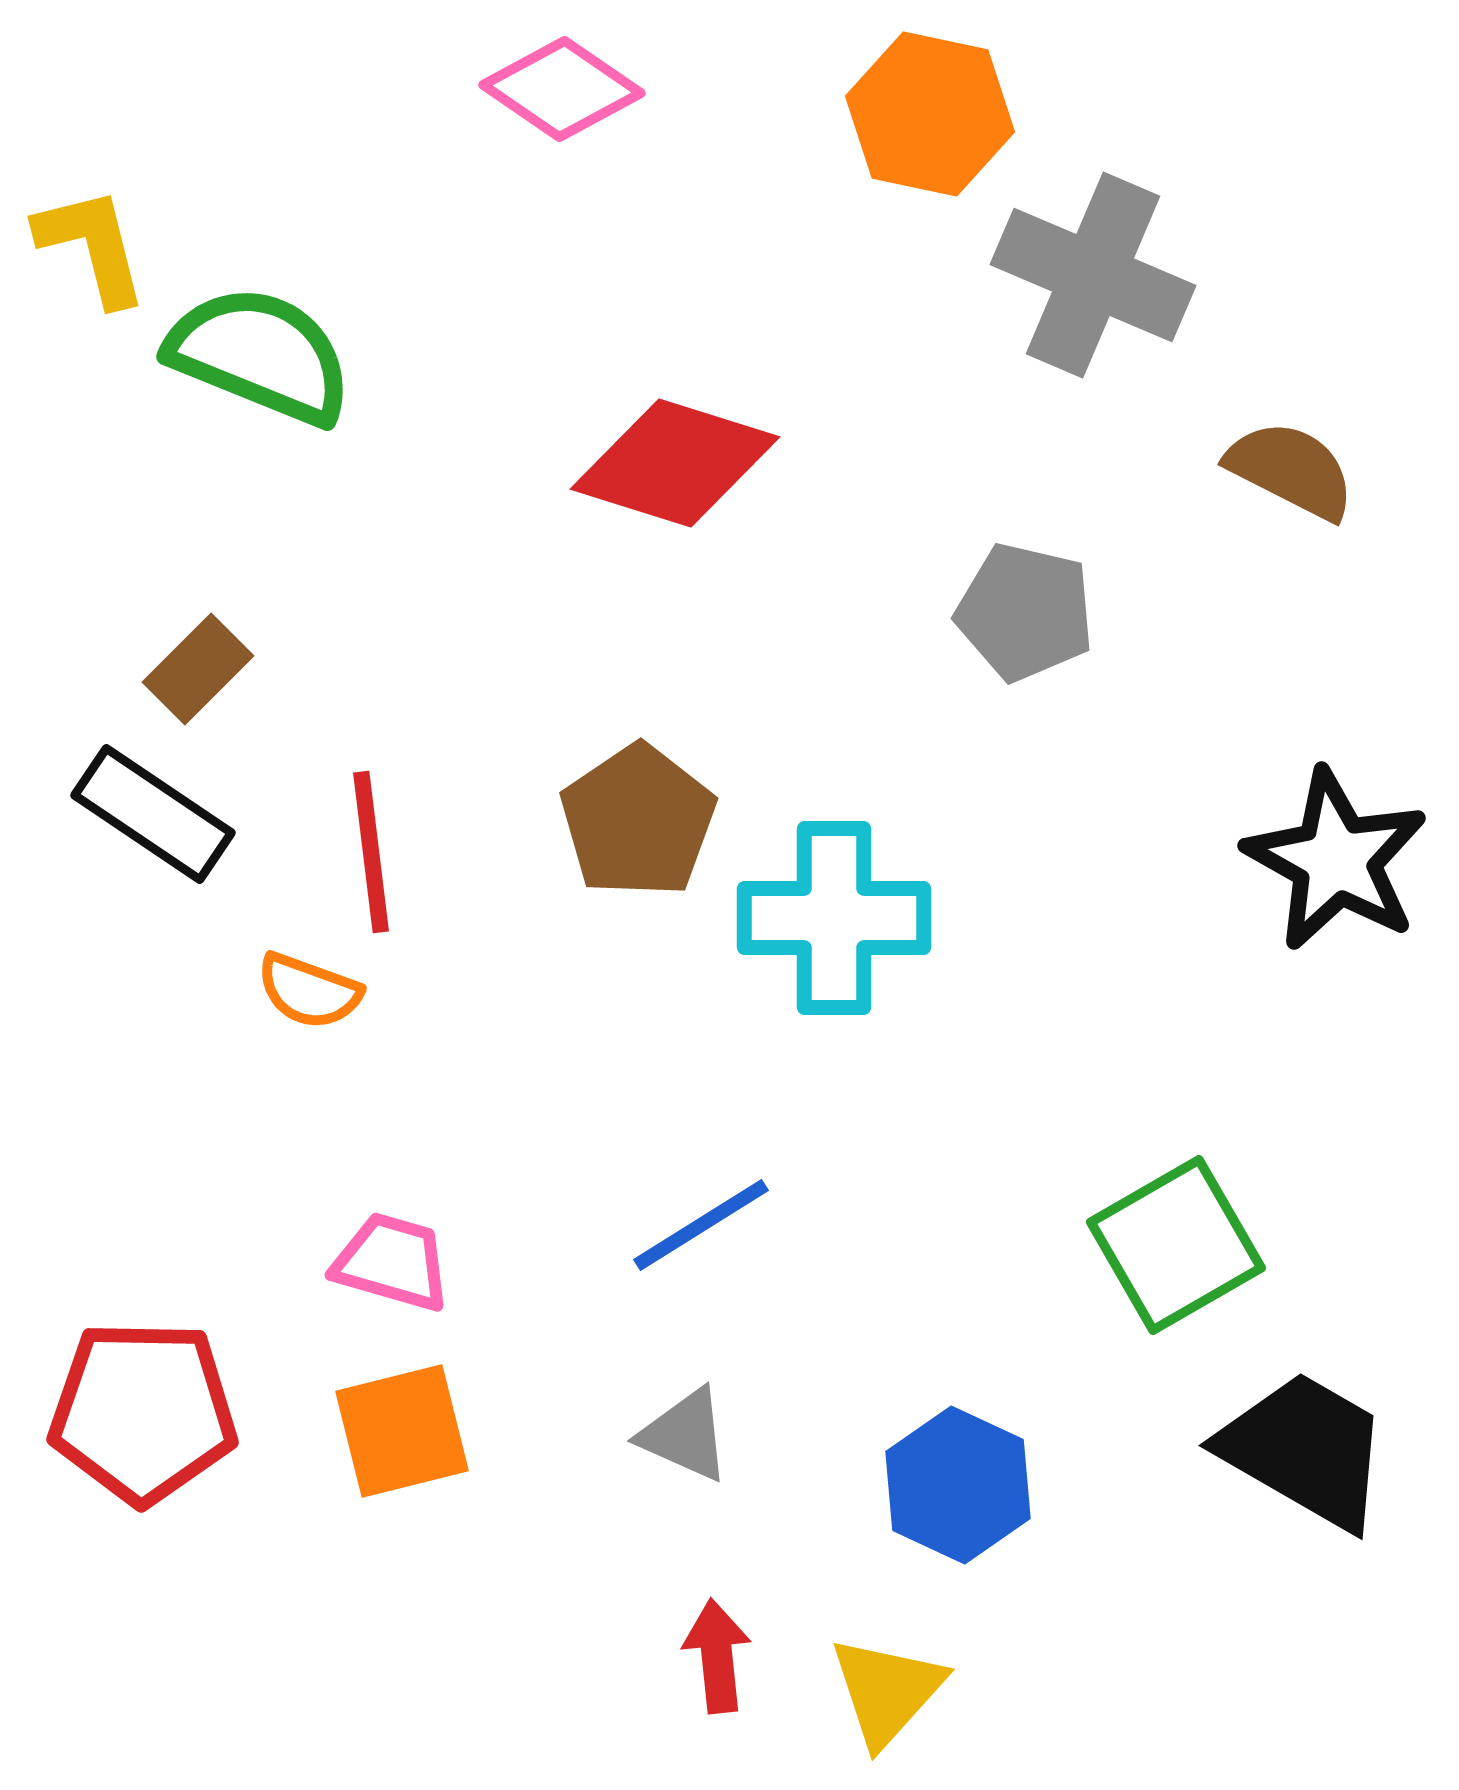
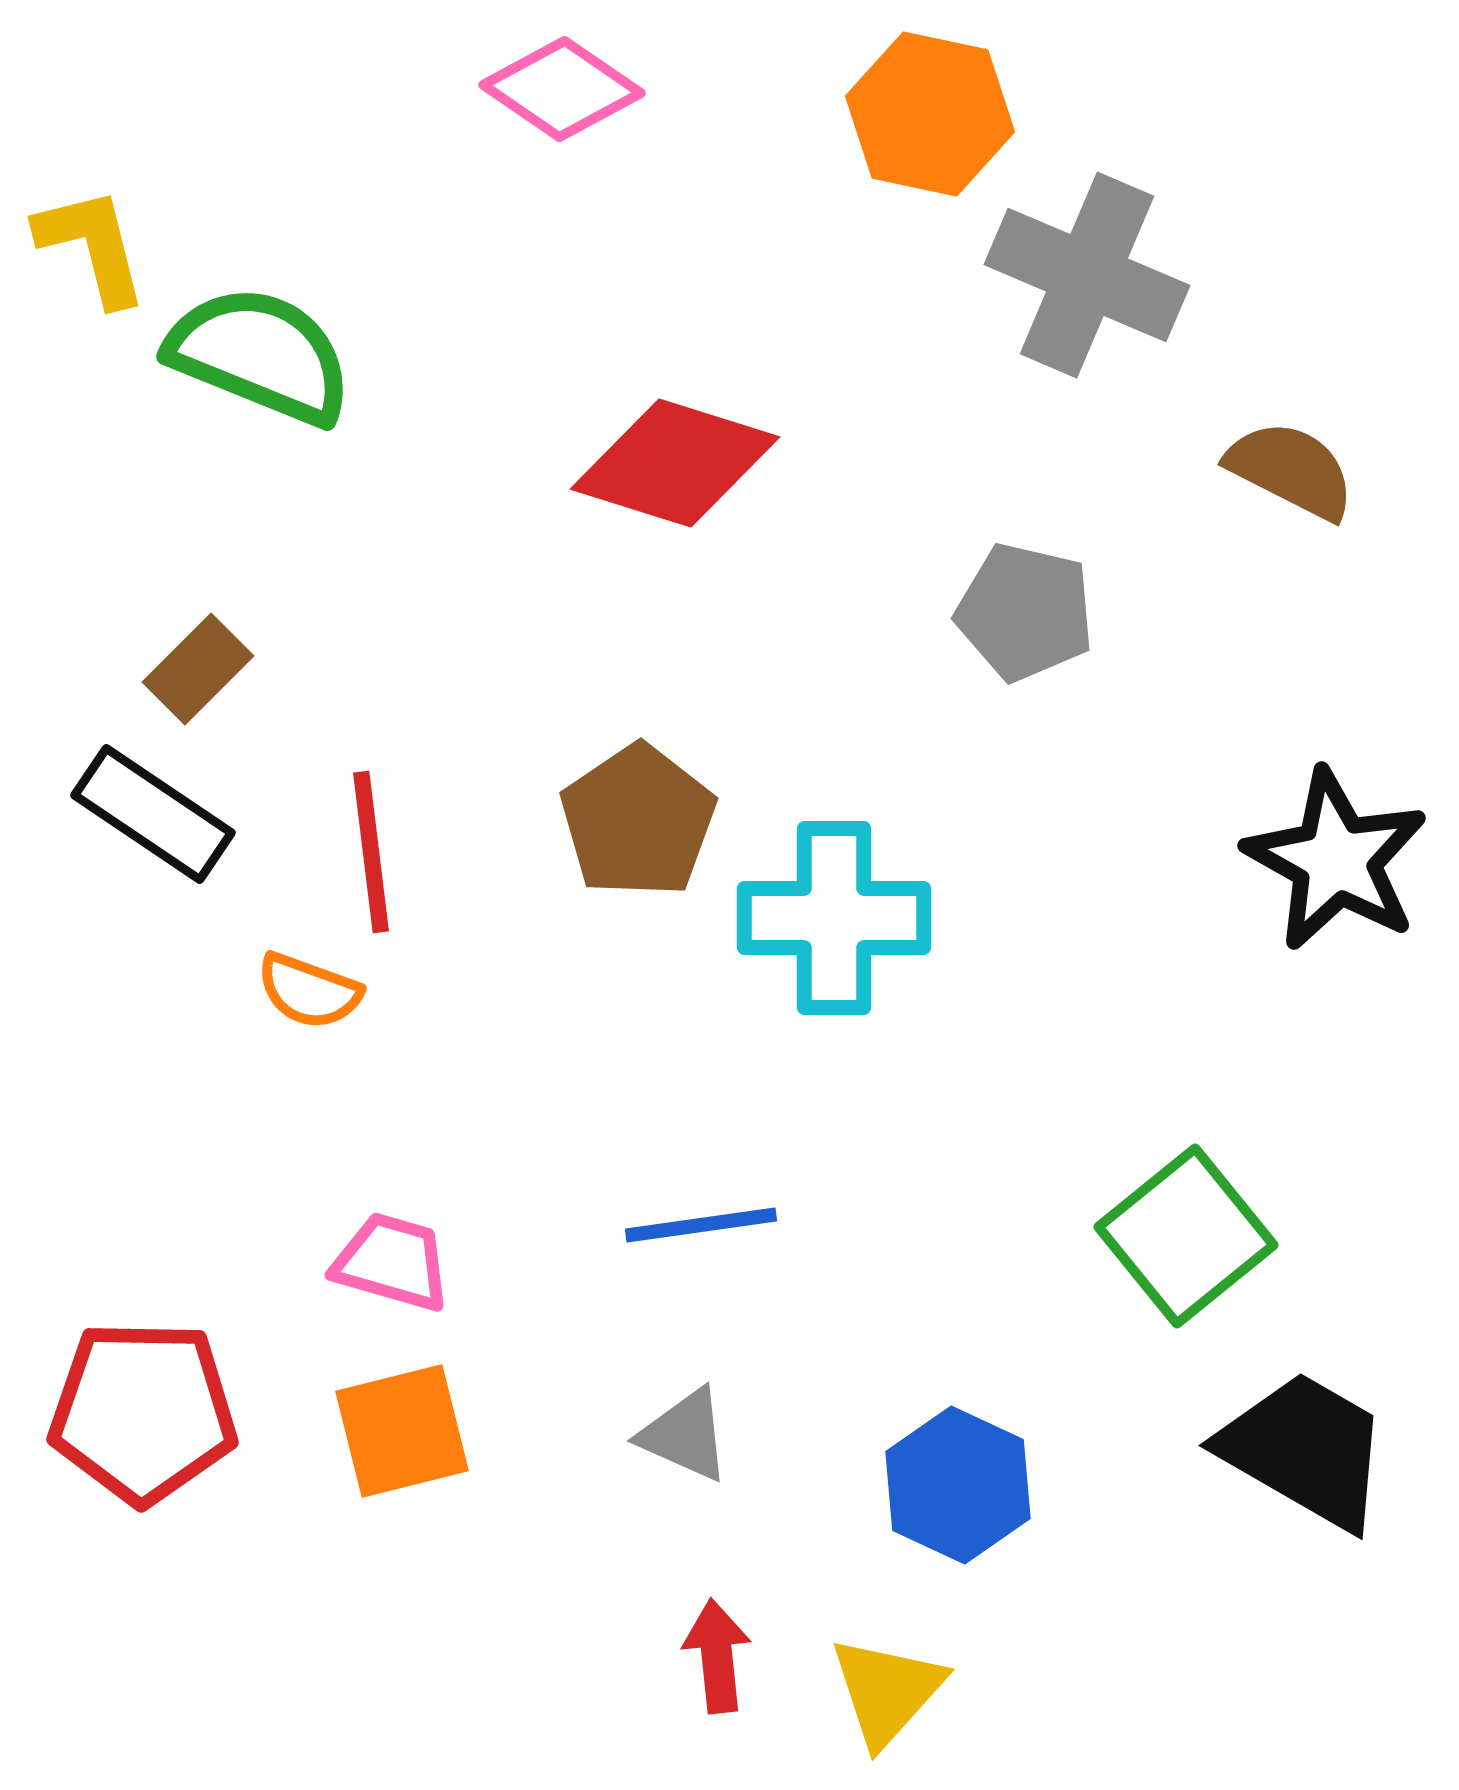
gray cross: moved 6 px left
blue line: rotated 24 degrees clockwise
green square: moved 10 px right, 9 px up; rotated 9 degrees counterclockwise
